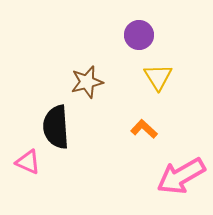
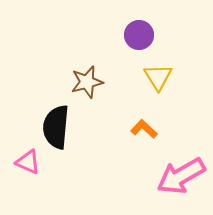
black semicircle: rotated 9 degrees clockwise
